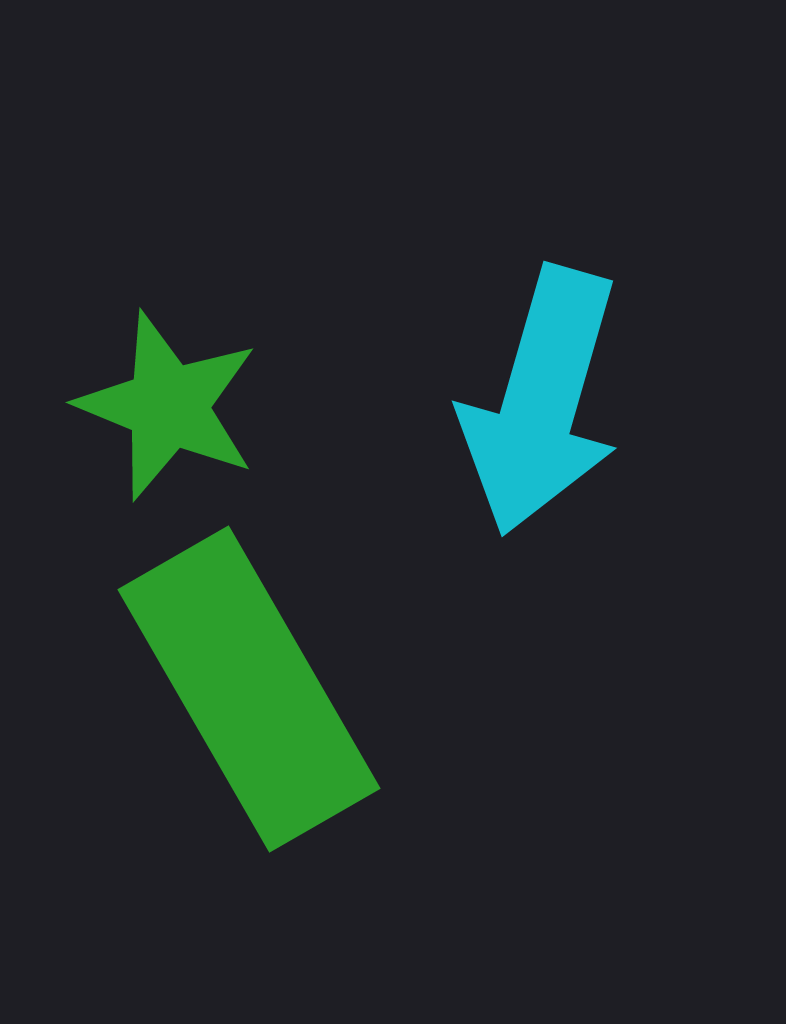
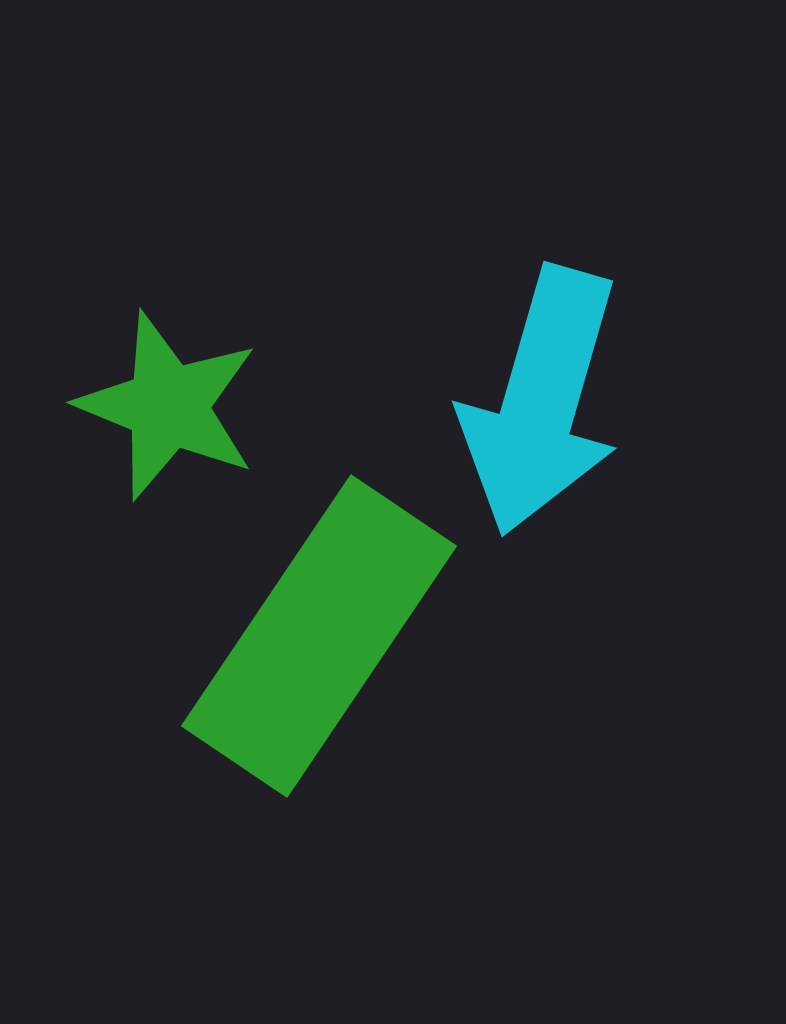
green rectangle: moved 70 px right, 53 px up; rotated 64 degrees clockwise
